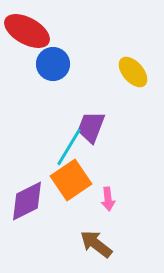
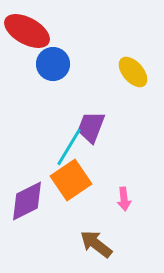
pink arrow: moved 16 px right
